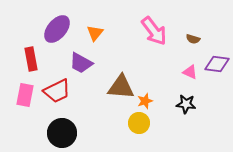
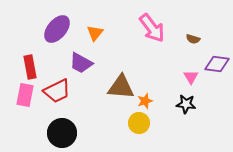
pink arrow: moved 2 px left, 3 px up
red rectangle: moved 1 px left, 8 px down
pink triangle: moved 1 px right, 5 px down; rotated 35 degrees clockwise
